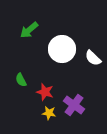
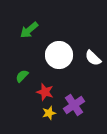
white circle: moved 3 px left, 6 px down
green semicircle: moved 1 px right, 4 px up; rotated 72 degrees clockwise
purple cross: rotated 20 degrees clockwise
yellow star: rotated 24 degrees counterclockwise
